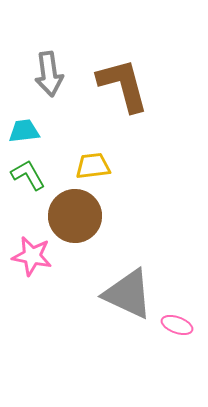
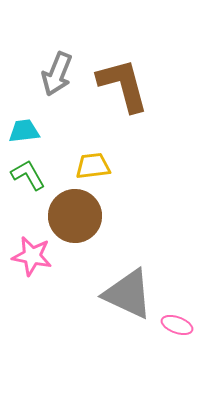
gray arrow: moved 8 px right; rotated 30 degrees clockwise
